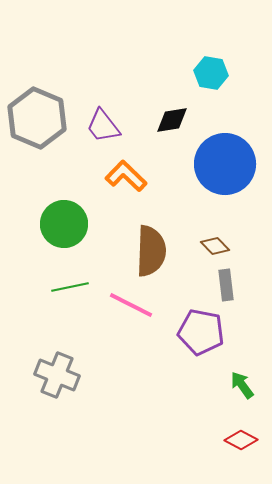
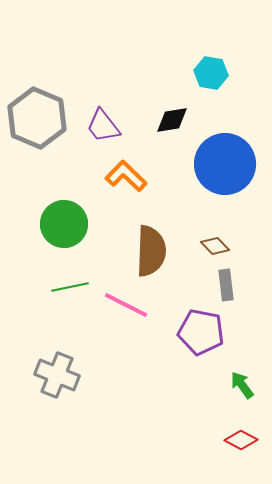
pink line: moved 5 px left
